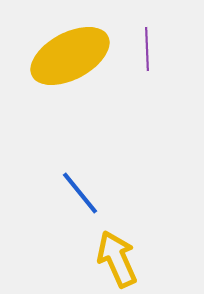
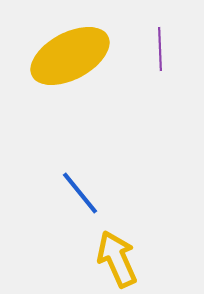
purple line: moved 13 px right
